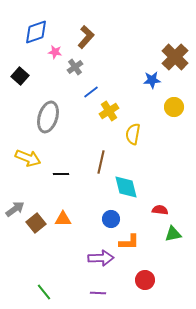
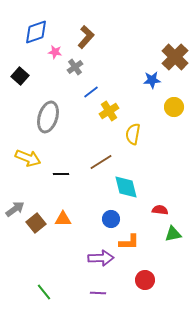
brown line: rotated 45 degrees clockwise
